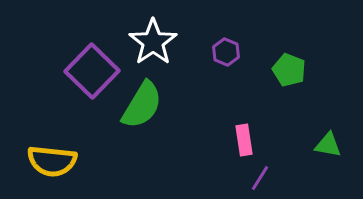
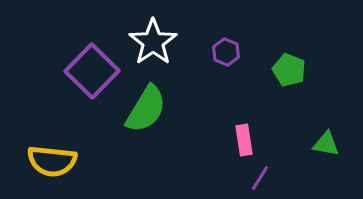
green semicircle: moved 4 px right, 4 px down
green triangle: moved 2 px left, 1 px up
